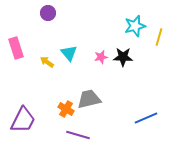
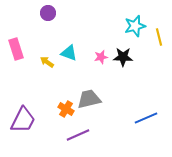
yellow line: rotated 30 degrees counterclockwise
pink rectangle: moved 1 px down
cyan triangle: rotated 30 degrees counterclockwise
purple line: rotated 40 degrees counterclockwise
